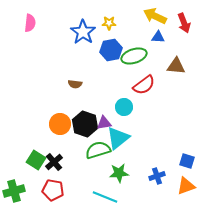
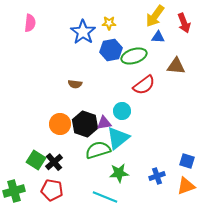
yellow arrow: rotated 80 degrees counterclockwise
cyan circle: moved 2 px left, 4 px down
red pentagon: moved 1 px left
